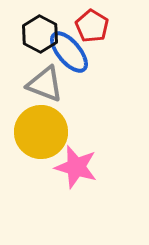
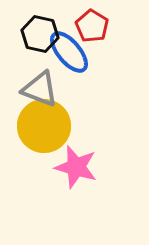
black hexagon: rotated 15 degrees counterclockwise
gray triangle: moved 5 px left, 5 px down
yellow circle: moved 3 px right, 6 px up
